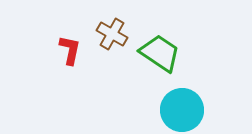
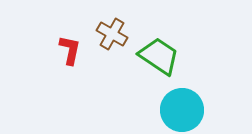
green trapezoid: moved 1 px left, 3 px down
